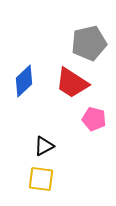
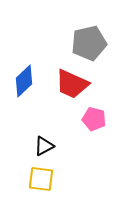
red trapezoid: moved 1 px down; rotated 9 degrees counterclockwise
